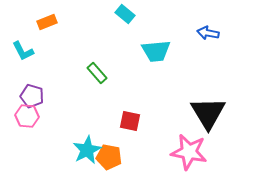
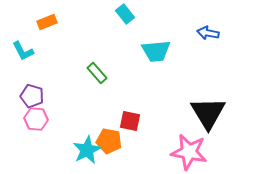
cyan rectangle: rotated 12 degrees clockwise
pink hexagon: moved 9 px right, 3 px down
orange pentagon: moved 16 px up
